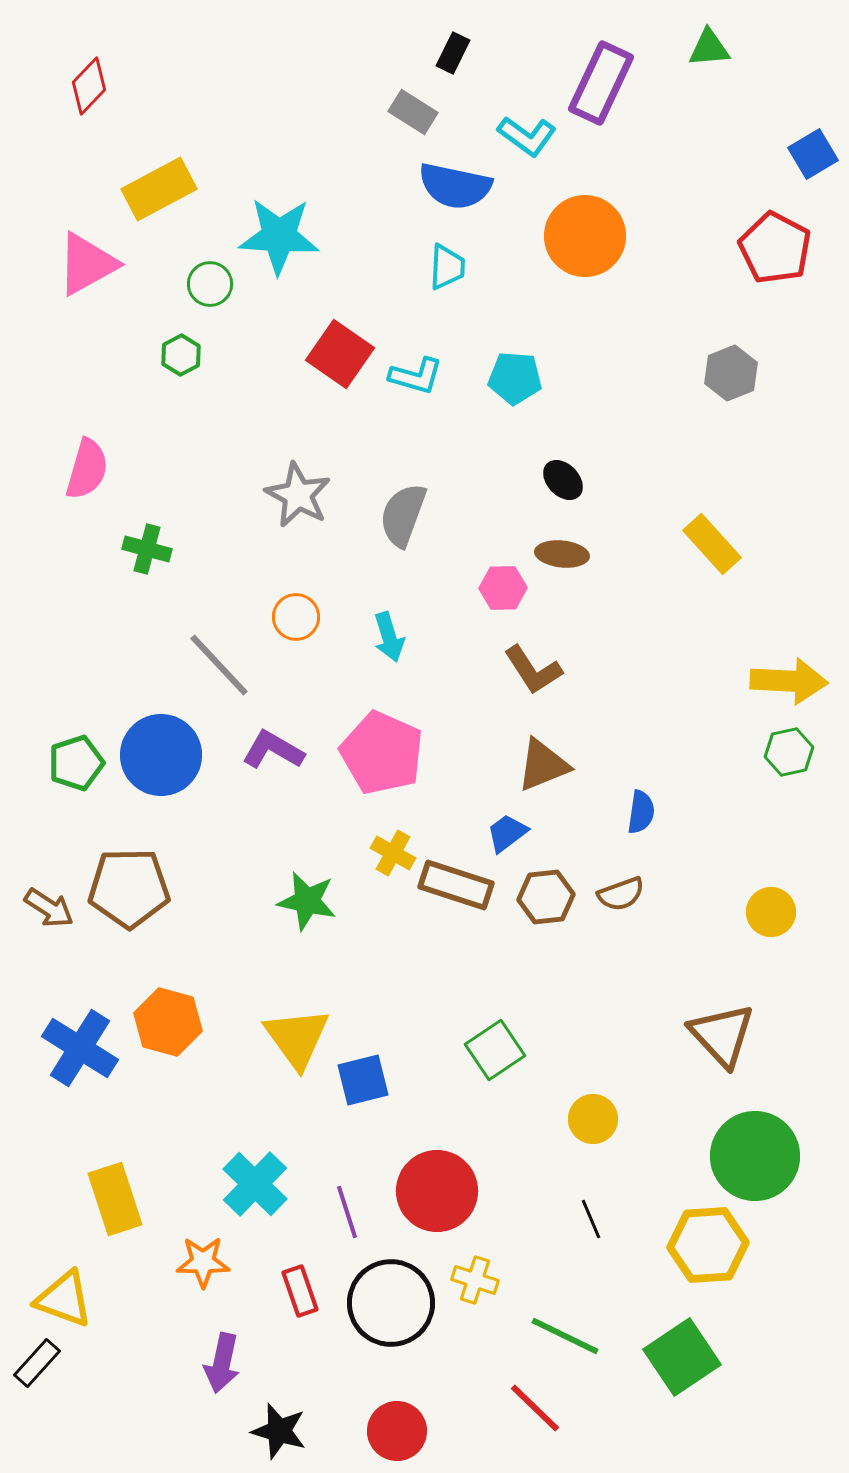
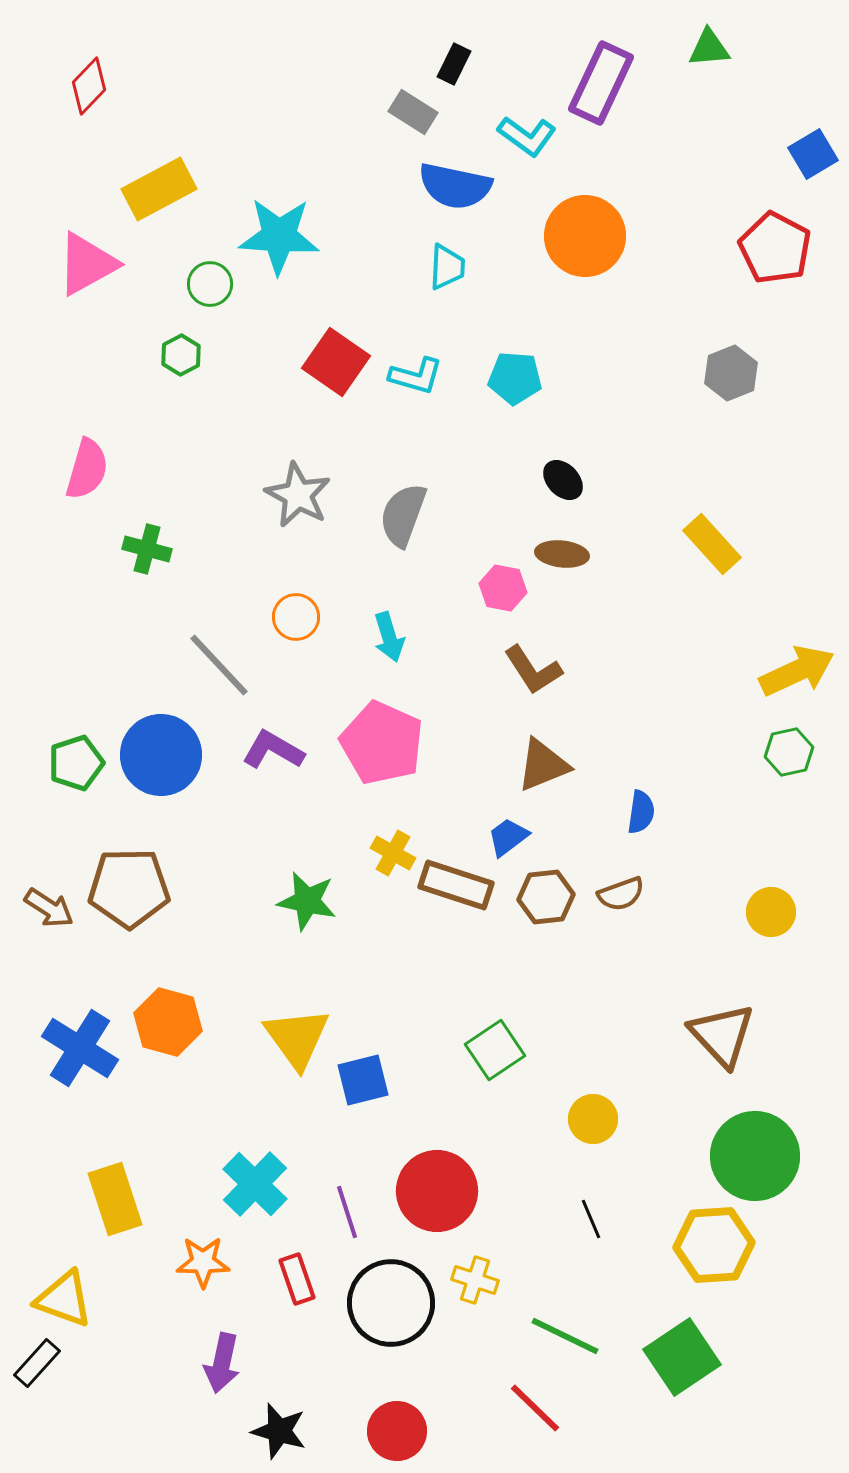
black rectangle at (453, 53): moved 1 px right, 11 px down
red square at (340, 354): moved 4 px left, 8 px down
pink hexagon at (503, 588): rotated 12 degrees clockwise
yellow arrow at (789, 681): moved 8 px right, 10 px up; rotated 28 degrees counterclockwise
pink pentagon at (382, 753): moved 10 px up
blue trapezoid at (507, 833): moved 1 px right, 4 px down
yellow hexagon at (708, 1245): moved 6 px right
red rectangle at (300, 1291): moved 3 px left, 12 px up
